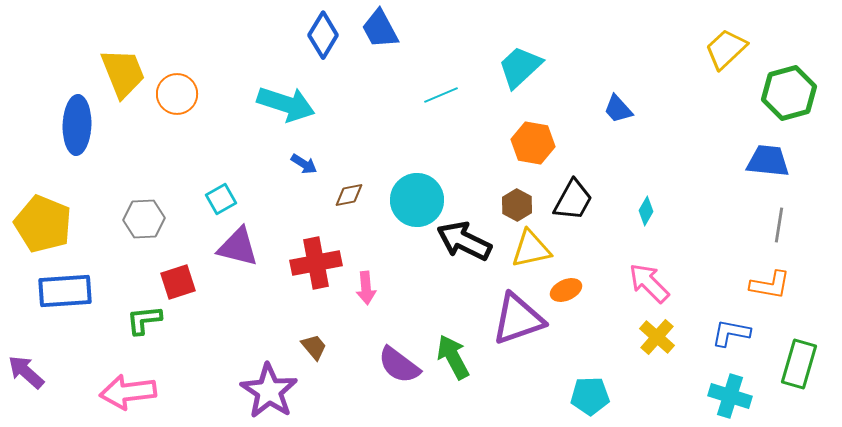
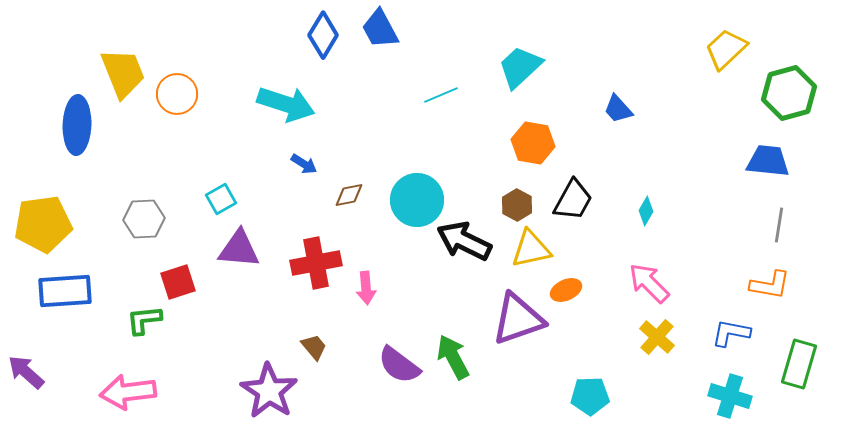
yellow pentagon at (43, 224): rotated 30 degrees counterclockwise
purple triangle at (238, 247): moved 1 px right, 2 px down; rotated 9 degrees counterclockwise
